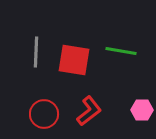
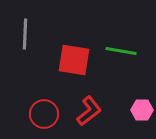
gray line: moved 11 px left, 18 px up
